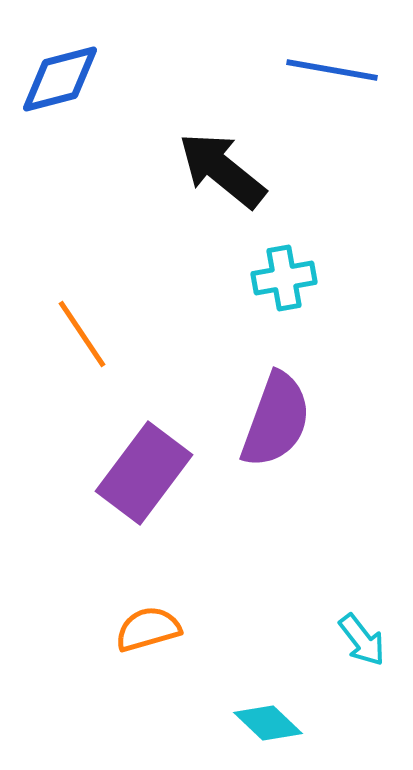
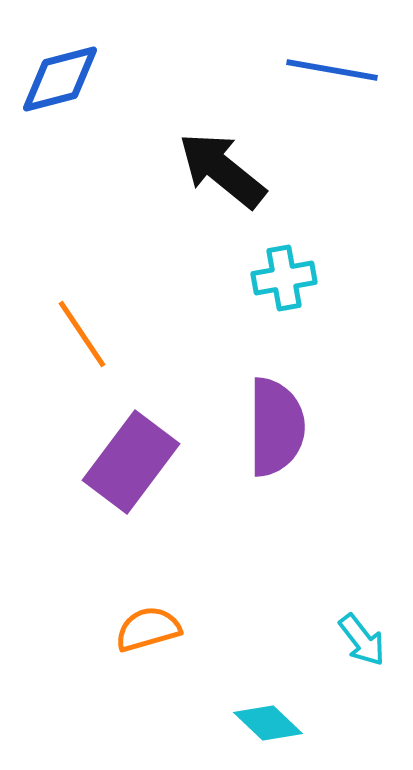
purple semicircle: moved 7 px down; rotated 20 degrees counterclockwise
purple rectangle: moved 13 px left, 11 px up
